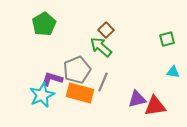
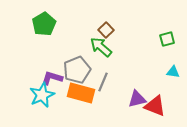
purple L-shape: moved 1 px up
orange rectangle: moved 1 px right
red triangle: rotated 30 degrees clockwise
